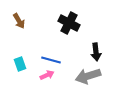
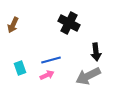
brown arrow: moved 6 px left, 4 px down; rotated 56 degrees clockwise
blue line: rotated 30 degrees counterclockwise
cyan rectangle: moved 4 px down
gray arrow: rotated 10 degrees counterclockwise
